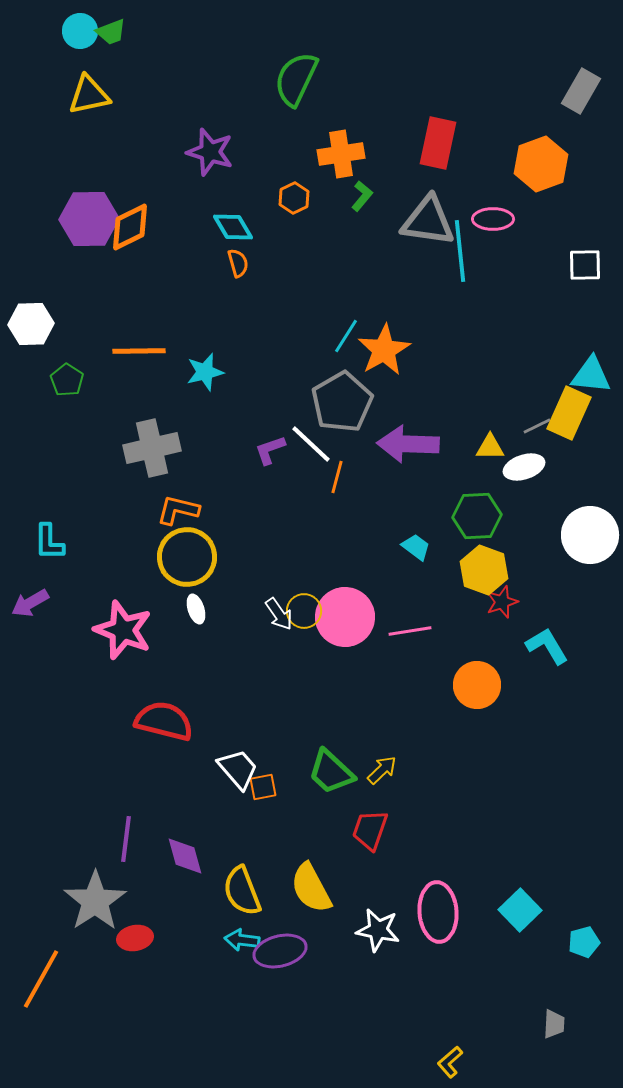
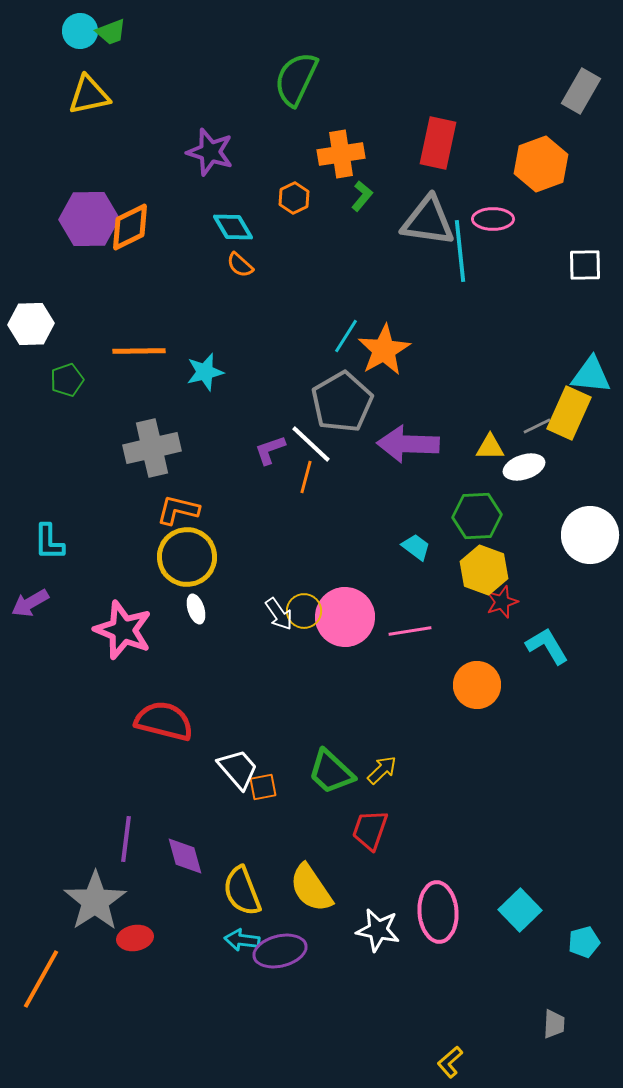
orange semicircle at (238, 263): moved 2 px right, 2 px down; rotated 148 degrees clockwise
green pentagon at (67, 380): rotated 20 degrees clockwise
orange line at (337, 477): moved 31 px left
yellow semicircle at (311, 888): rotated 6 degrees counterclockwise
